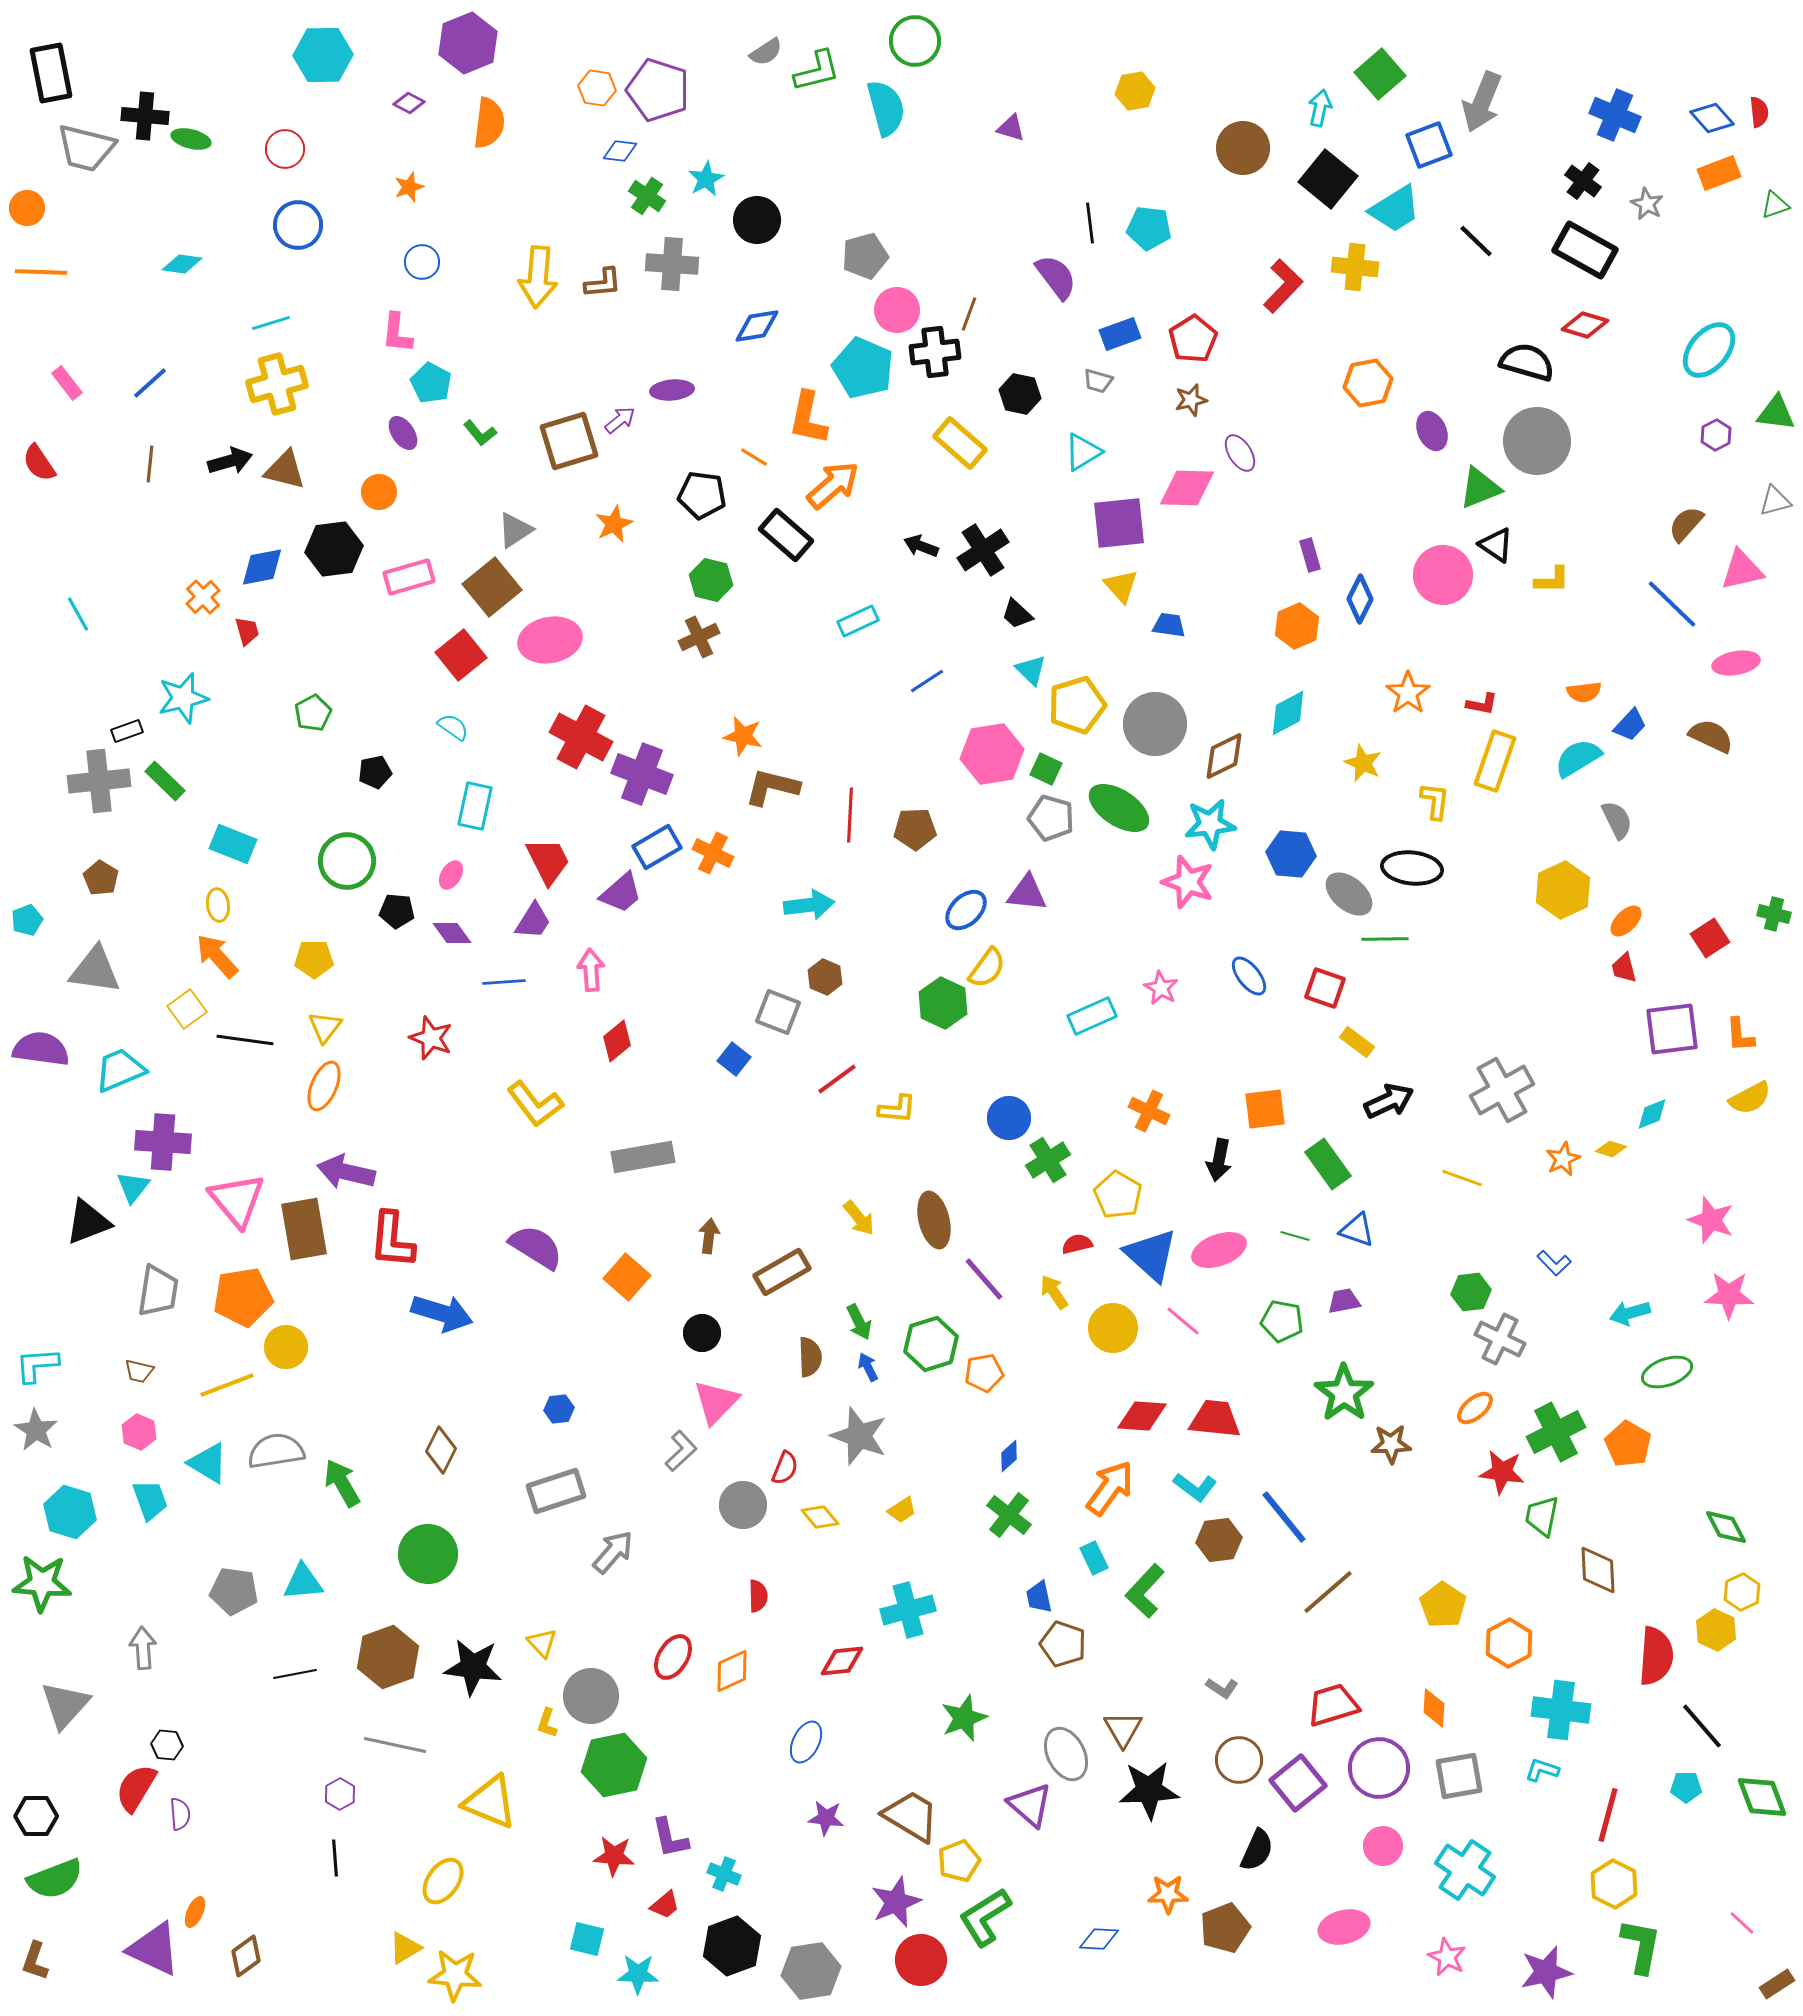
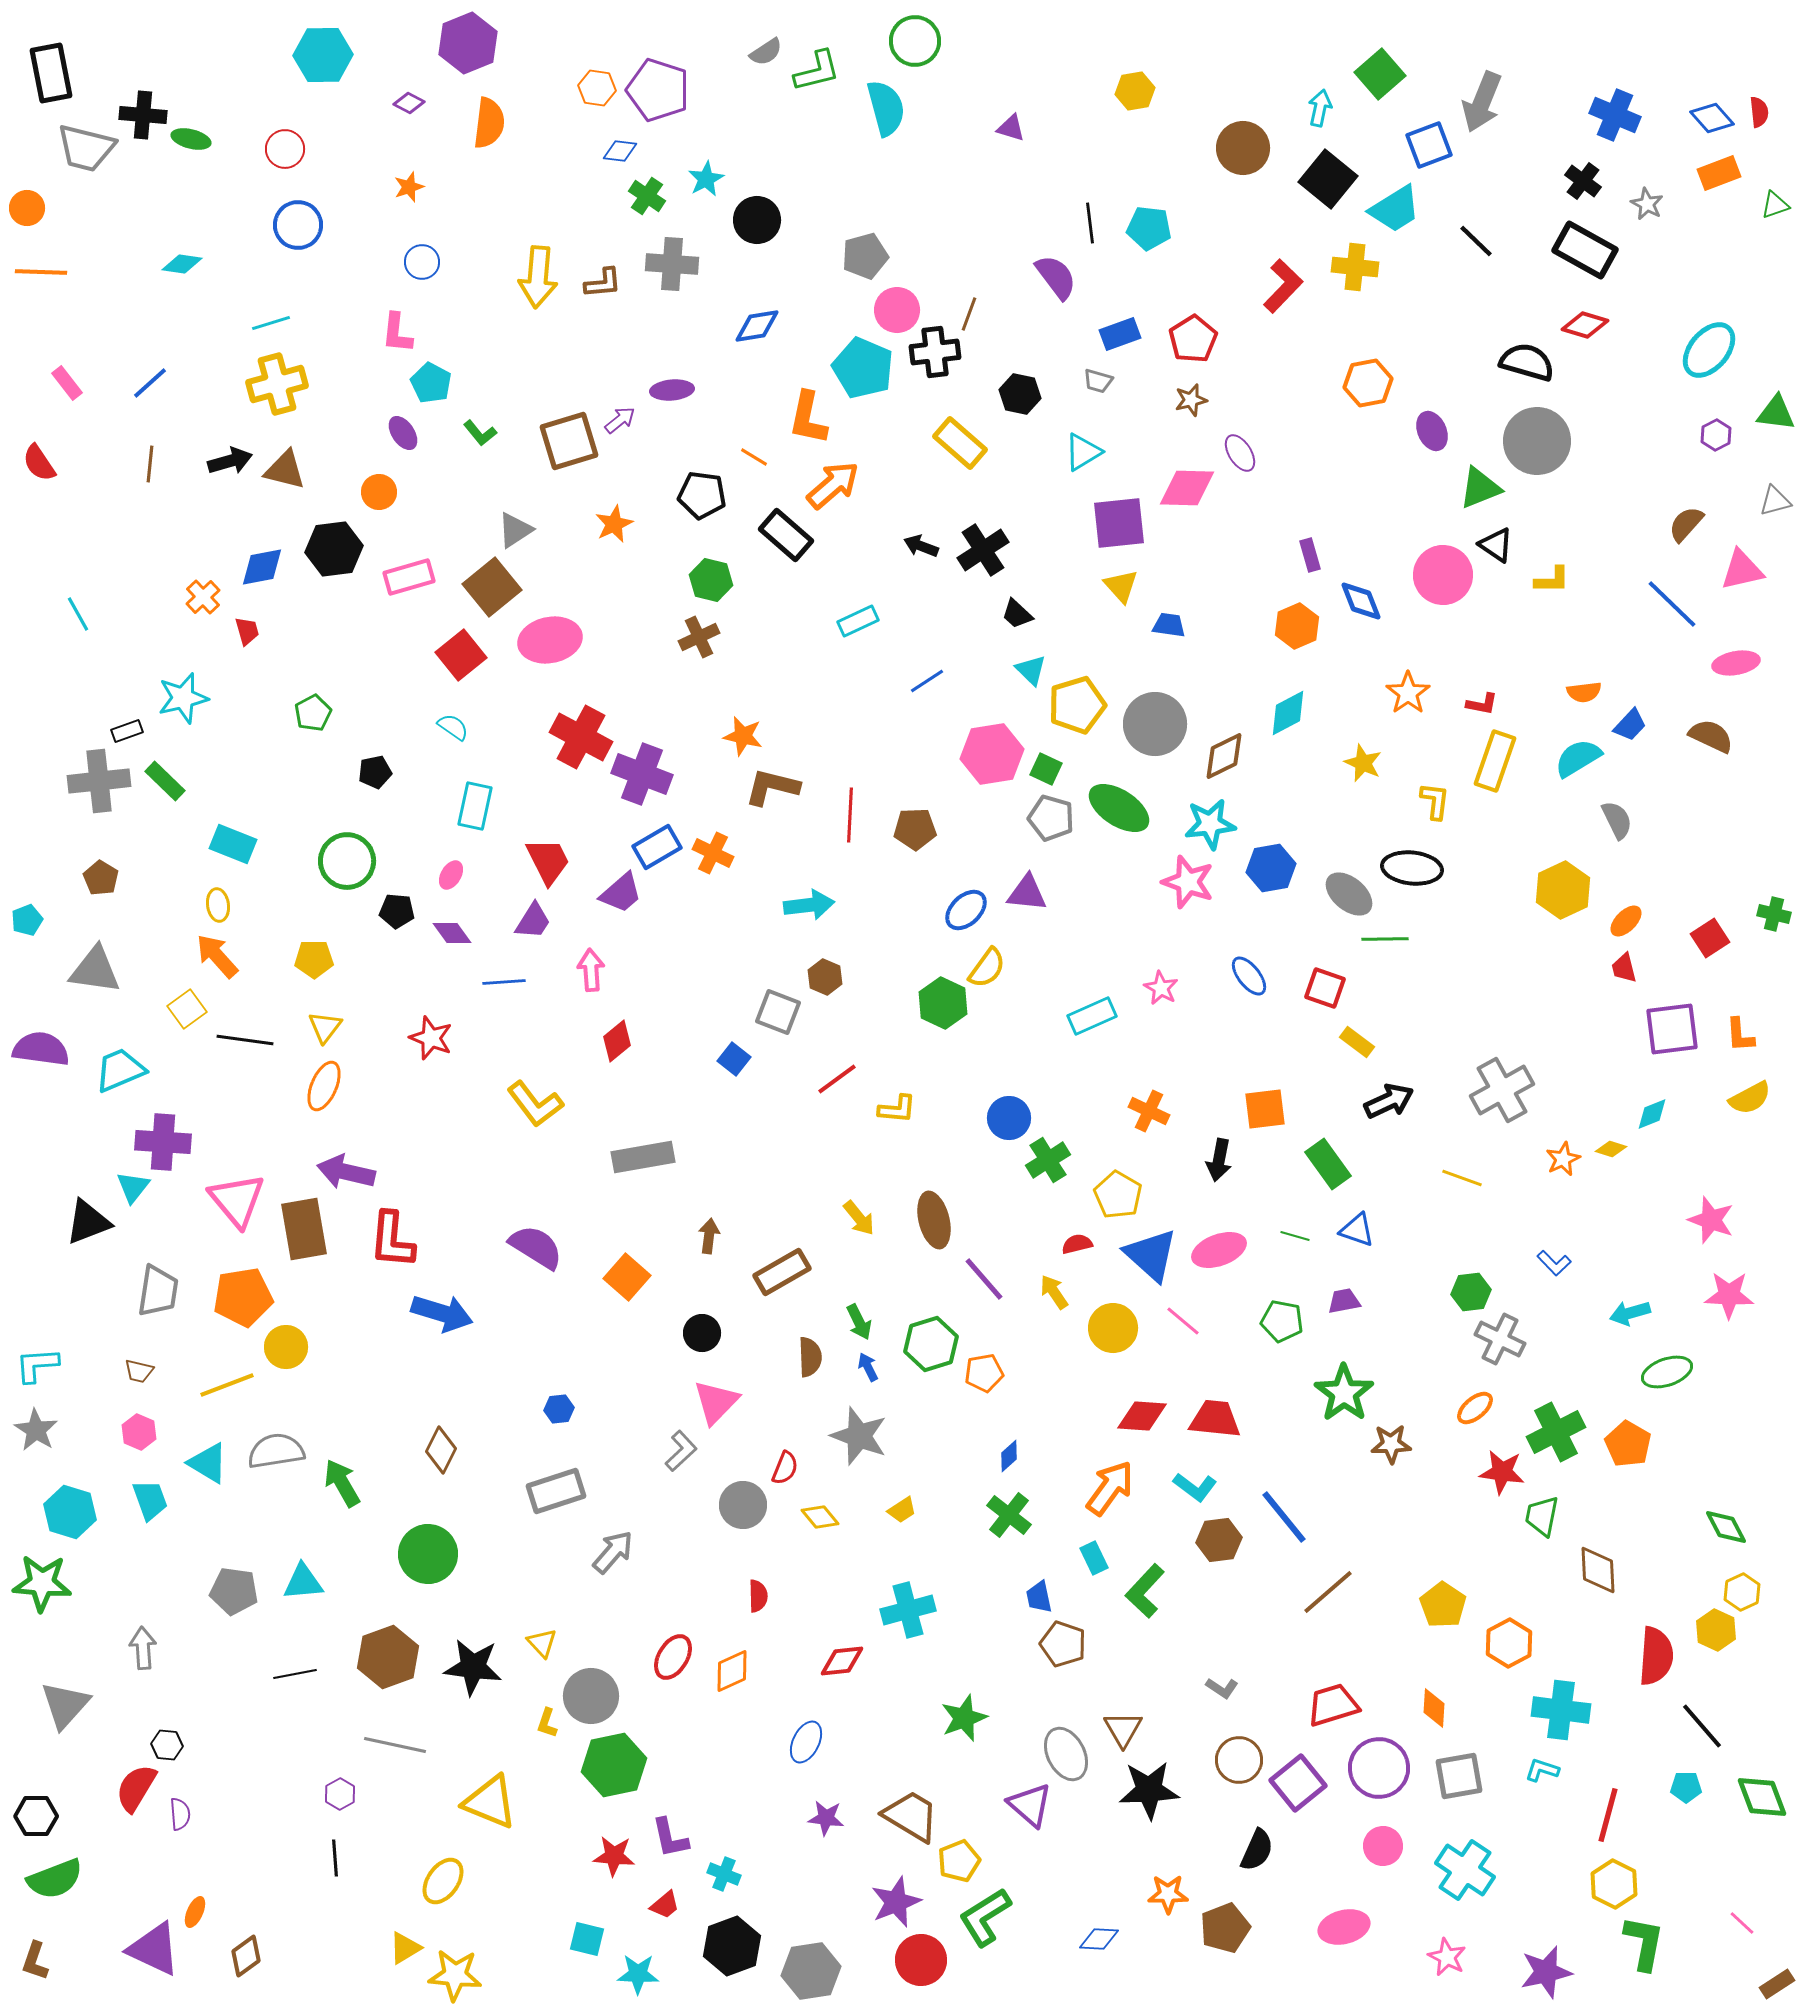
black cross at (145, 116): moved 2 px left, 1 px up
blue diamond at (1360, 599): moved 1 px right, 2 px down; rotated 48 degrees counterclockwise
blue hexagon at (1291, 854): moved 20 px left, 14 px down; rotated 15 degrees counterclockwise
green L-shape at (1641, 1946): moved 3 px right, 3 px up
